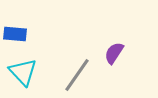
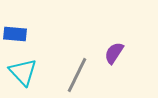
gray line: rotated 9 degrees counterclockwise
